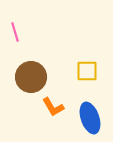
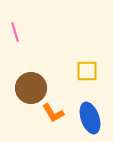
brown circle: moved 11 px down
orange L-shape: moved 6 px down
